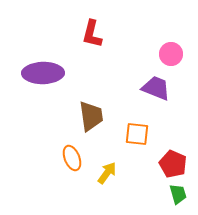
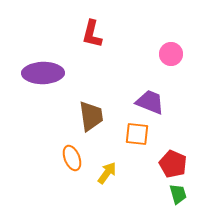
purple trapezoid: moved 6 px left, 14 px down
